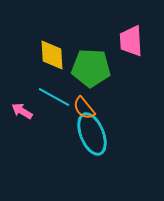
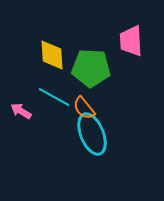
pink arrow: moved 1 px left
